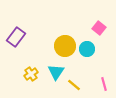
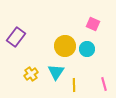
pink square: moved 6 px left, 4 px up; rotated 16 degrees counterclockwise
yellow line: rotated 48 degrees clockwise
